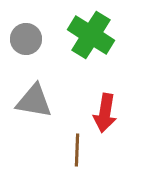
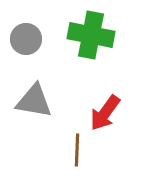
green cross: rotated 21 degrees counterclockwise
red arrow: rotated 27 degrees clockwise
